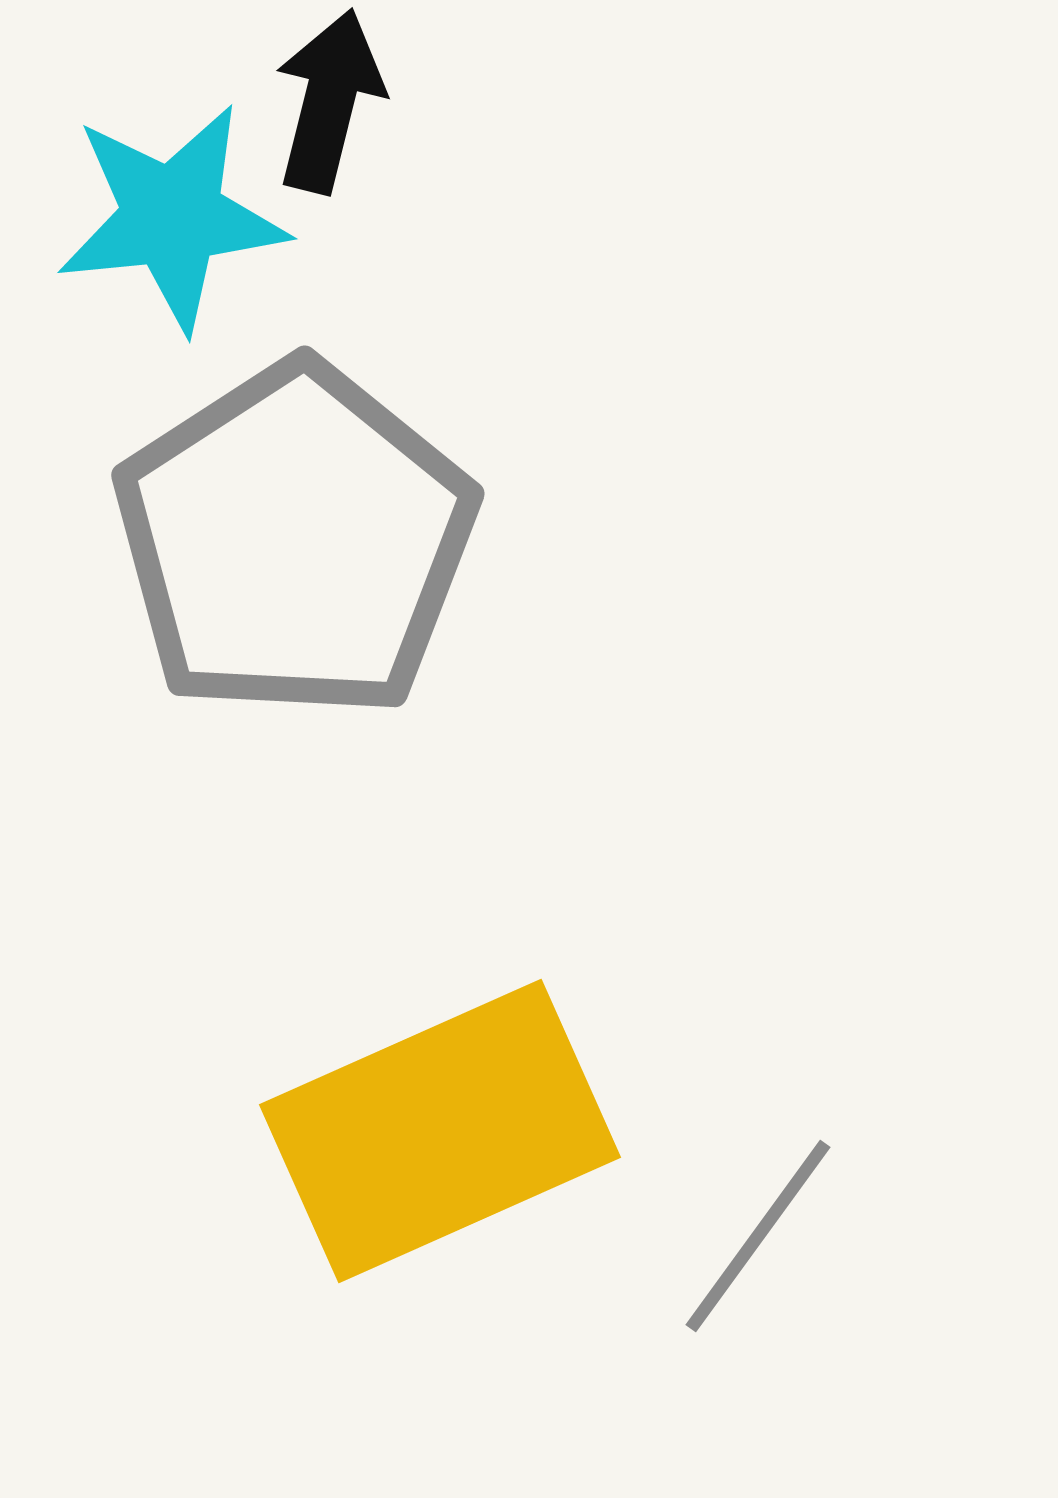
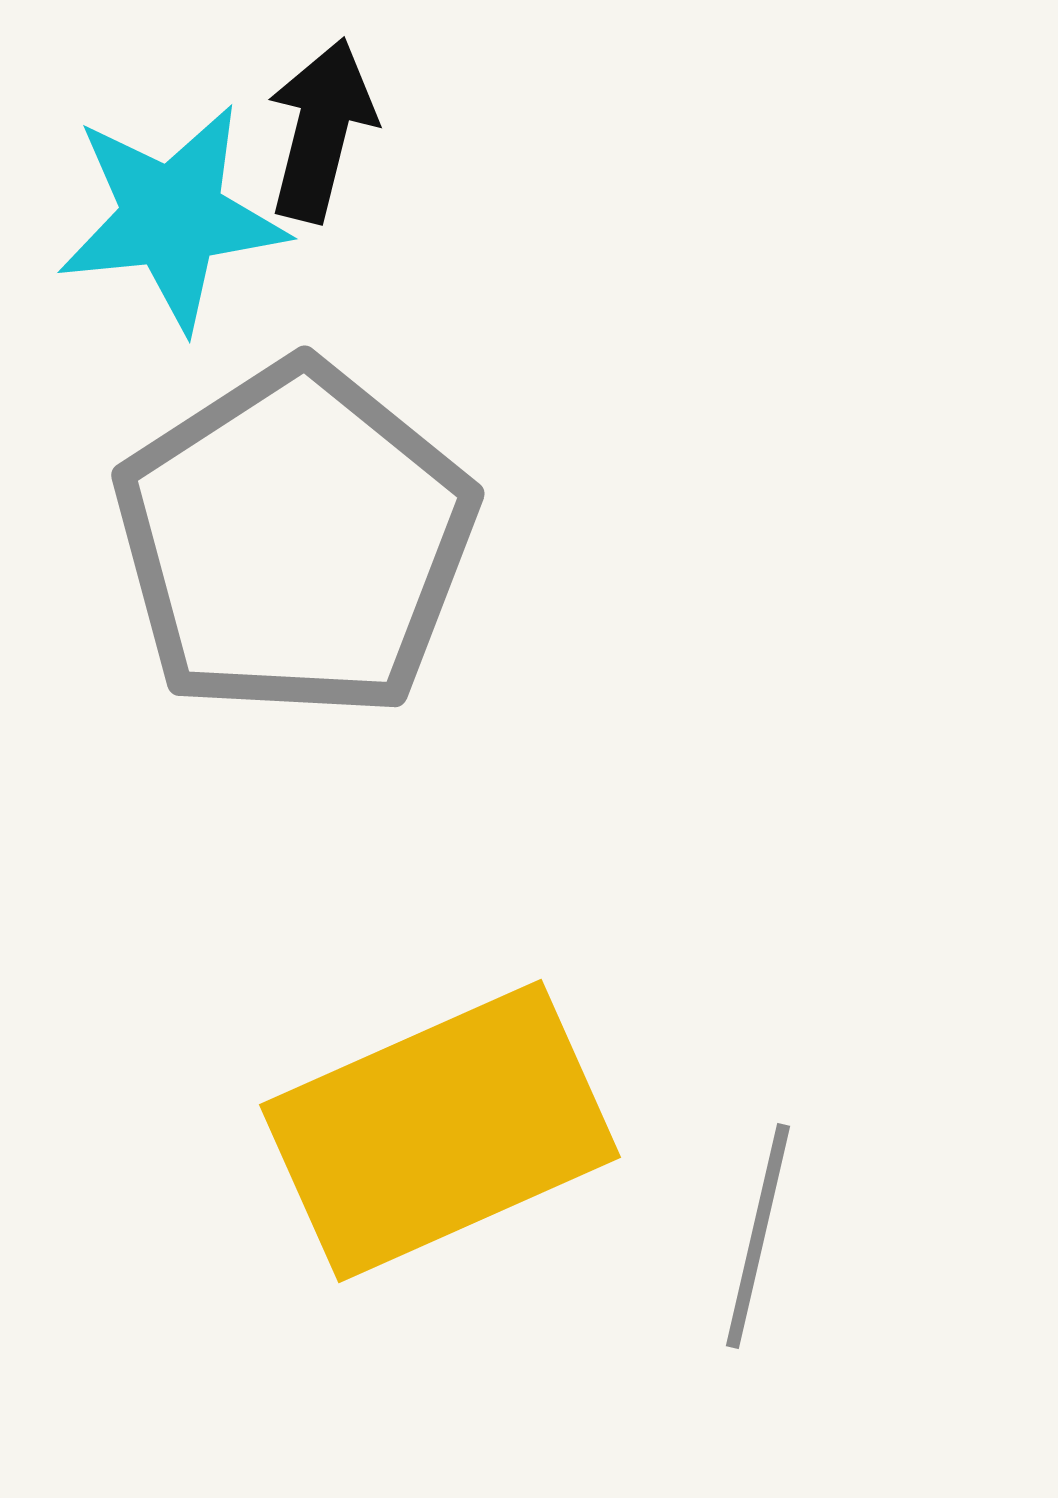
black arrow: moved 8 px left, 29 px down
gray line: rotated 23 degrees counterclockwise
